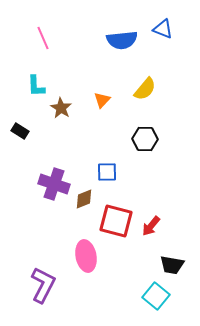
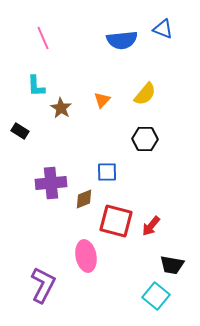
yellow semicircle: moved 5 px down
purple cross: moved 3 px left, 1 px up; rotated 24 degrees counterclockwise
